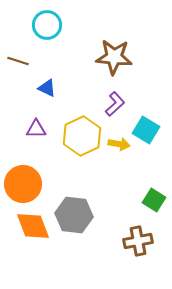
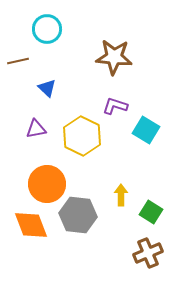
cyan circle: moved 4 px down
brown line: rotated 30 degrees counterclockwise
blue triangle: rotated 18 degrees clockwise
purple L-shape: moved 2 px down; rotated 120 degrees counterclockwise
purple triangle: rotated 10 degrees counterclockwise
yellow hexagon: rotated 9 degrees counterclockwise
yellow arrow: moved 2 px right, 51 px down; rotated 100 degrees counterclockwise
orange circle: moved 24 px right
green square: moved 3 px left, 12 px down
gray hexagon: moved 4 px right
orange diamond: moved 2 px left, 1 px up
brown cross: moved 10 px right, 12 px down; rotated 12 degrees counterclockwise
